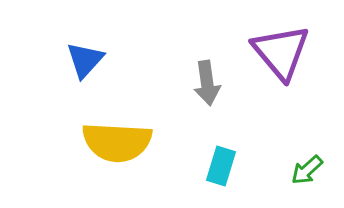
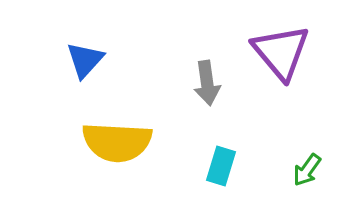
green arrow: rotated 12 degrees counterclockwise
